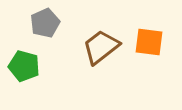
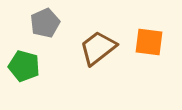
brown trapezoid: moved 3 px left, 1 px down
